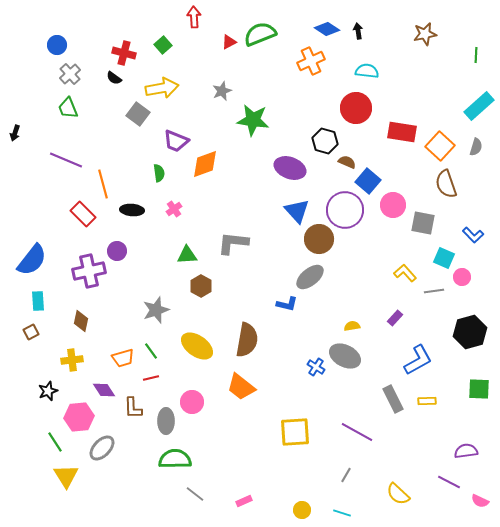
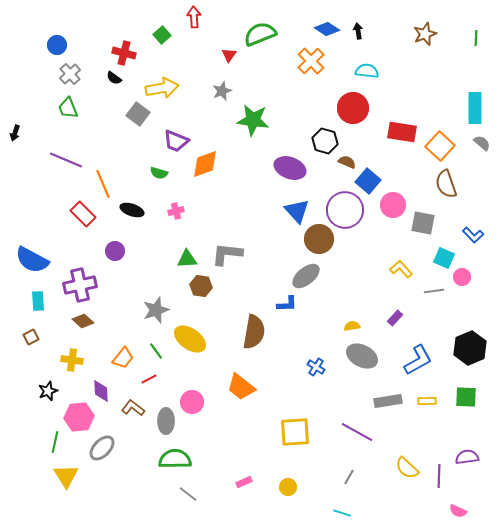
brown star at (425, 34): rotated 10 degrees counterclockwise
red triangle at (229, 42): moved 13 px down; rotated 28 degrees counterclockwise
green square at (163, 45): moved 1 px left, 10 px up
green line at (476, 55): moved 17 px up
orange cross at (311, 61): rotated 20 degrees counterclockwise
cyan rectangle at (479, 106): moved 4 px left, 2 px down; rotated 48 degrees counterclockwise
red circle at (356, 108): moved 3 px left
gray semicircle at (476, 147): moved 6 px right, 4 px up; rotated 66 degrees counterclockwise
green semicircle at (159, 173): rotated 114 degrees clockwise
orange line at (103, 184): rotated 8 degrees counterclockwise
pink cross at (174, 209): moved 2 px right, 2 px down; rotated 21 degrees clockwise
black ellipse at (132, 210): rotated 15 degrees clockwise
gray L-shape at (233, 243): moved 6 px left, 11 px down
purple circle at (117, 251): moved 2 px left
green triangle at (187, 255): moved 4 px down
blue semicircle at (32, 260): rotated 80 degrees clockwise
purple cross at (89, 271): moved 9 px left, 14 px down
yellow L-shape at (405, 273): moved 4 px left, 4 px up
gray ellipse at (310, 277): moved 4 px left, 1 px up
brown hexagon at (201, 286): rotated 20 degrees counterclockwise
blue L-shape at (287, 304): rotated 15 degrees counterclockwise
brown diamond at (81, 321): moved 2 px right; rotated 60 degrees counterclockwise
brown square at (31, 332): moved 5 px down
black hexagon at (470, 332): moved 16 px down; rotated 8 degrees counterclockwise
brown semicircle at (247, 340): moved 7 px right, 8 px up
yellow ellipse at (197, 346): moved 7 px left, 7 px up
green line at (151, 351): moved 5 px right
gray ellipse at (345, 356): moved 17 px right
orange trapezoid at (123, 358): rotated 35 degrees counterclockwise
yellow cross at (72, 360): rotated 15 degrees clockwise
red line at (151, 378): moved 2 px left, 1 px down; rotated 14 degrees counterclockwise
green square at (479, 389): moved 13 px left, 8 px down
purple diamond at (104, 390): moved 3 px left, 1 px down; rotated 30 degrees clockwise
gray rectangle at (393, 399): moved 5 px left, 2 px down; rotated 72 degrees counterclockwise
brown L-shape at (133, 408): rotated 130 degrees clockwise
green line at (55, 442): rotated 45 degrees clockwise
purple semicircle at (466, 451): moved 1 px right, 6 px down
gray line at (346, 475): moved 3 px right, 2 px down
purple line at (449, 482): moved 10 px left, 6 px up; rotated 65 degrees clockwise
gray line at (195, 494): moved 7 px left
yellow semicircle at (398, 494): moved 9 px right, 26 px up
pink rectangle at (244, 501): moved 19 px up
pink semicircle at (480, 501): moved 22 px left, 10 px down
yellow circle at (302, 510): moved 14 px left, 23 px up
